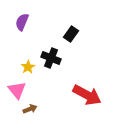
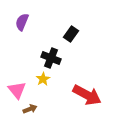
yellow star: moved 15 px right, 12 px down
